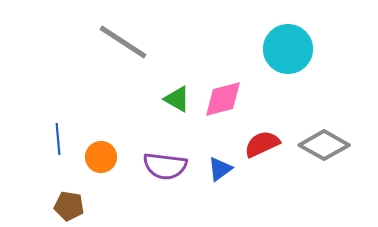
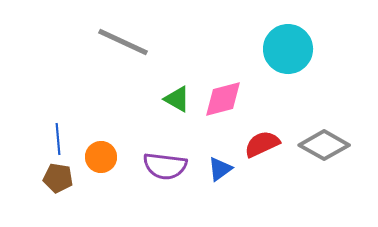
gray line: rotated 8 degrees counterclockwise
brown pentagon: moved 11 px left, 28 px up
